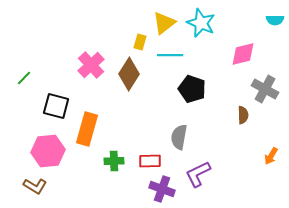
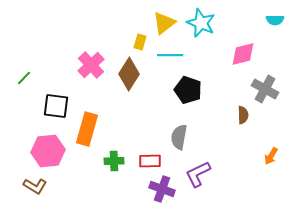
black pentagon: moved 4 px left, 1 px down
black square: rotated 8 degrees counterclockwise
